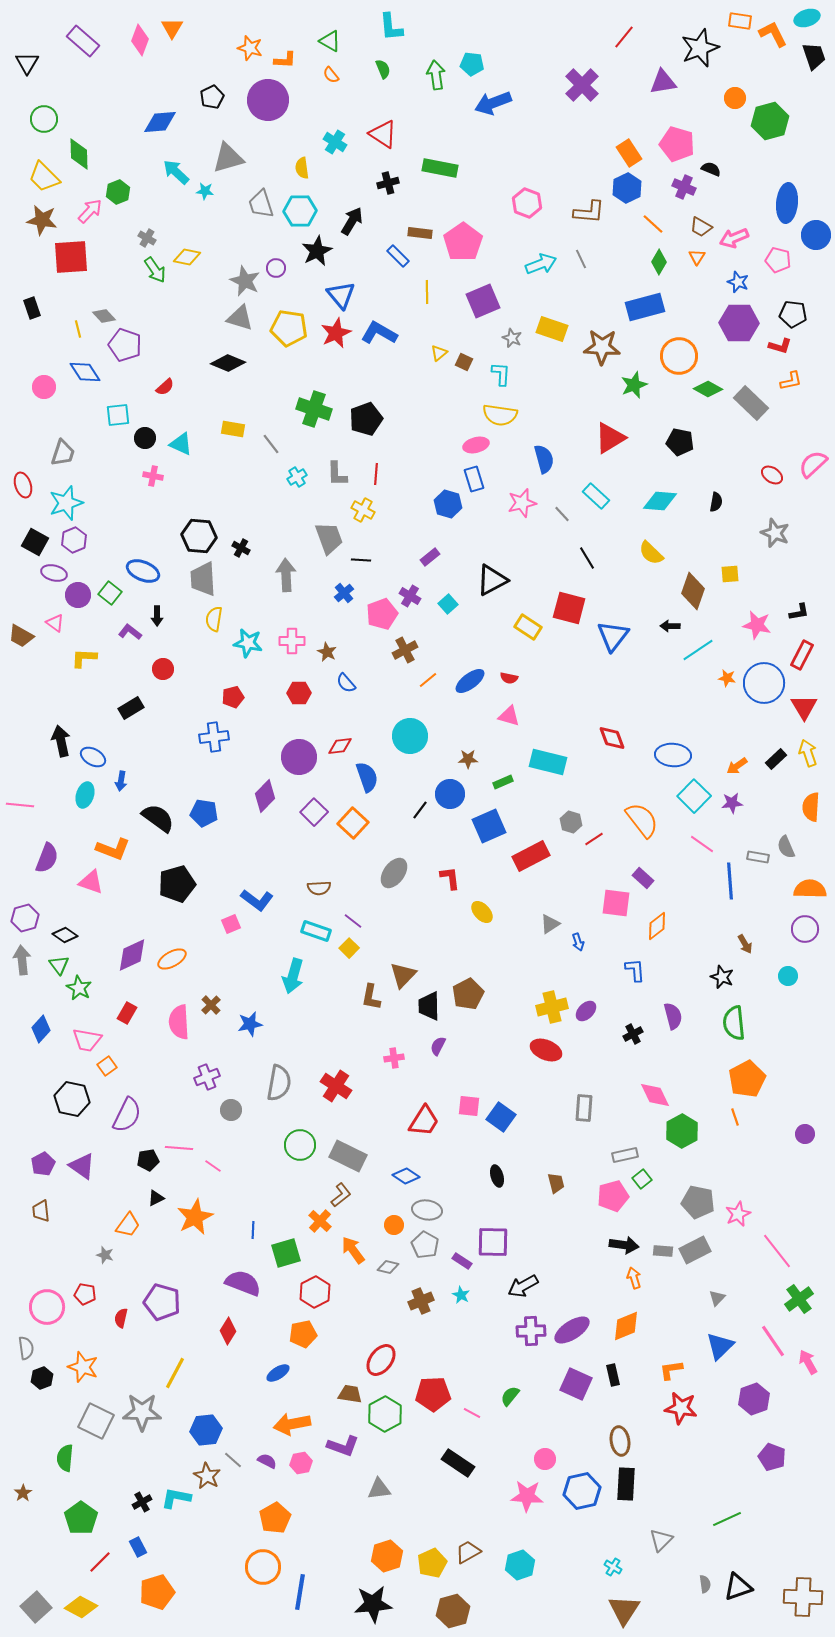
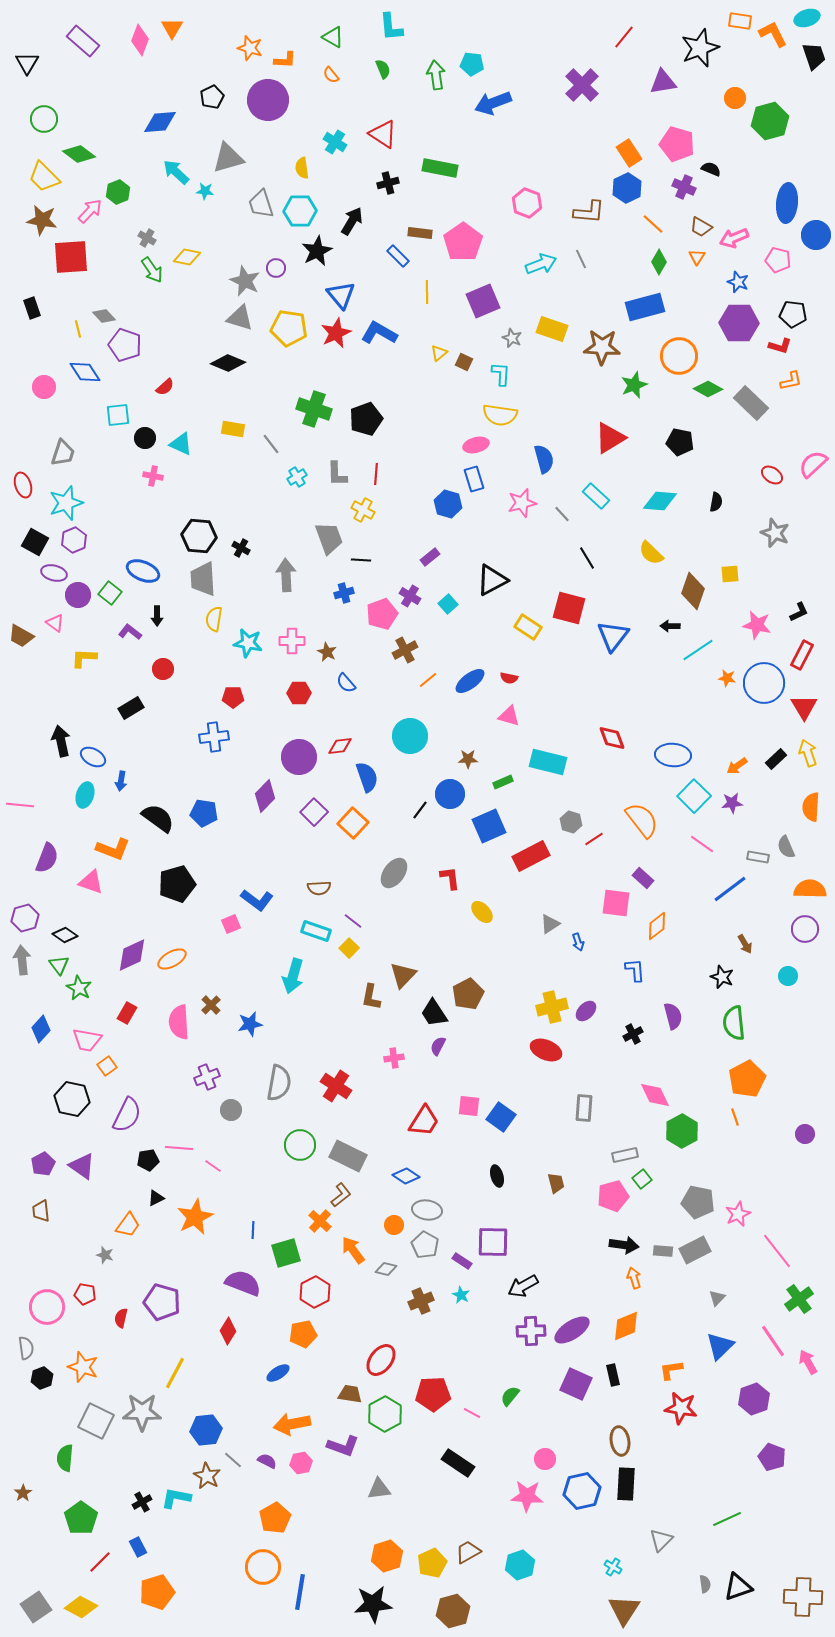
green triangle at (330, 41): moved 3 px right, 4 px up
green diamond at (79, 154): rotated 52 degrees counterclockwise
green arrow at (155, 270): moved 3 px left
blue cross at (344, 593): rotated 24 degrees clockwise
black L-shape at (799, 612): rotated 15 degrees counterclockwise
red pentagon at (233, 697): rotated 15 degrees clockwise
blue line at (730, 881): moved 8 px down; rotated 57 degrees clockwise
black trapezoid at (429, 1006): moved 5 px right, 7 px down; rotated 32 degrees counterclockwise
gray diamond at (388, 1267): moved 2 px left, 2 px down
gray square at (36, 1607): rotated 8 degrees clockwise
